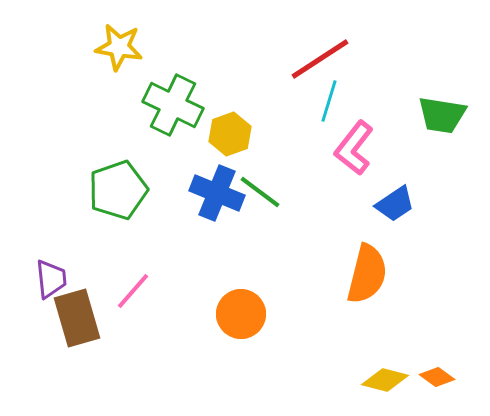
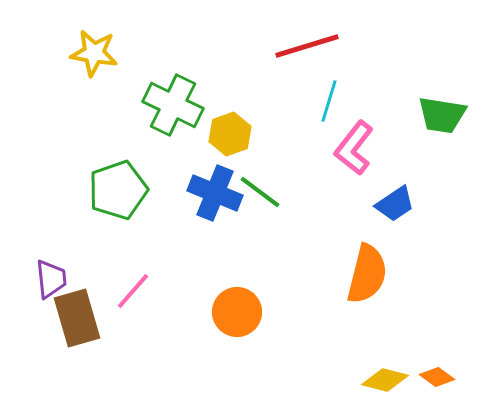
yellow star: moved 25 px left, 6 px down
red line: moved 13 px left, 13 px up; rotated 16 degrees clockwise
blue cross: moved 2 px left
orange circle: moved 4 px left, 2 px up
